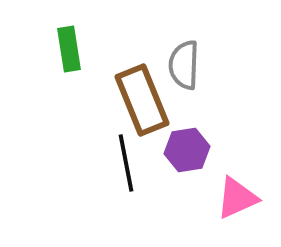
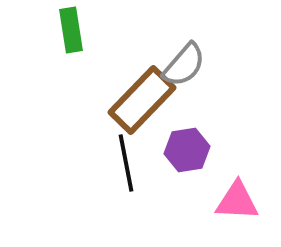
green rectangle: moved 2 px right, 19 px up
gray semicircle: rotated 141 degrees counterclockwise
brown rectangle: rotated 66 degrees clockwise
pink triangle: moved 3 px down; rotated 27 degrees clockwise
